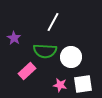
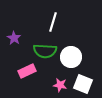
white line: rotated 12 degrees counterclockwise
pink rectangle: rotated 18 degrees clockwise
white square: rotated 30 degrees clockwise
